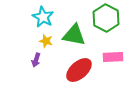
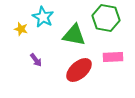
green hexagon: rotated 16 degrees counterclockwise
yellow star: moved 25 px left, 12 px up
purple arrow: rotated 56 degrees counterclockwise
